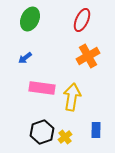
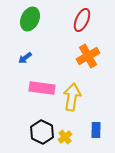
black hexagon: rotated 15 degrees counterclockwise
